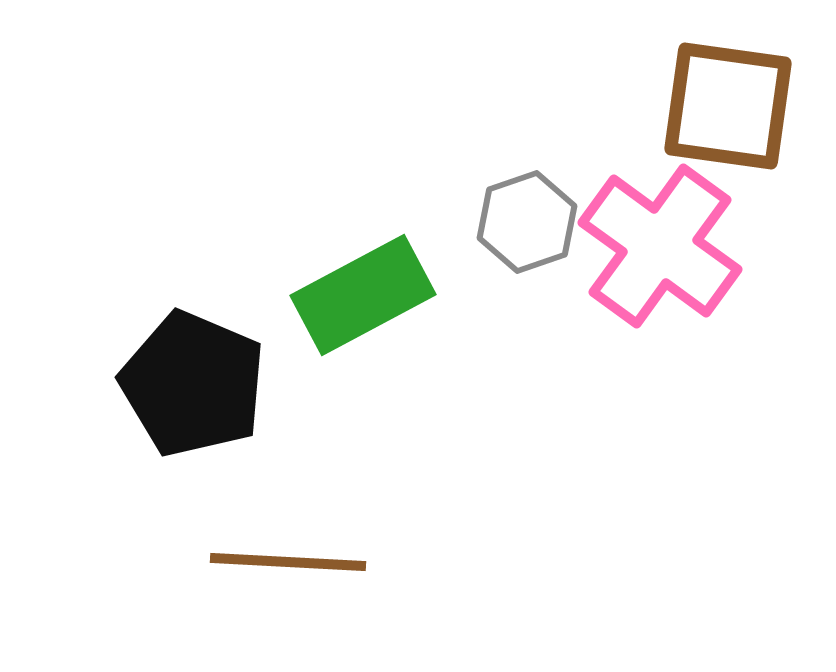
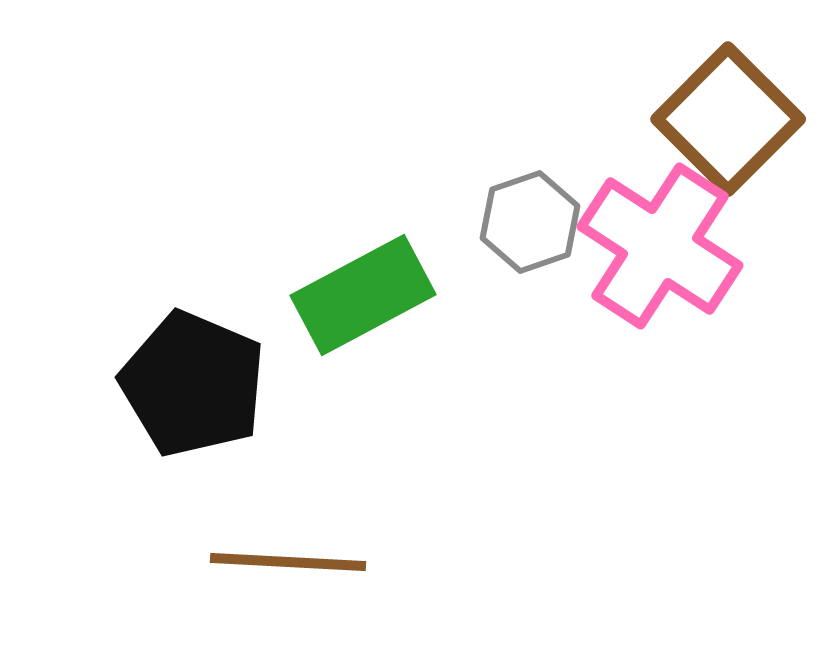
brown square: moved 13 px down; rotated 37 degrees clockwise
gray hexagon: moved 3 px right
pink cross: rotated 3 degrees counterclockwise
